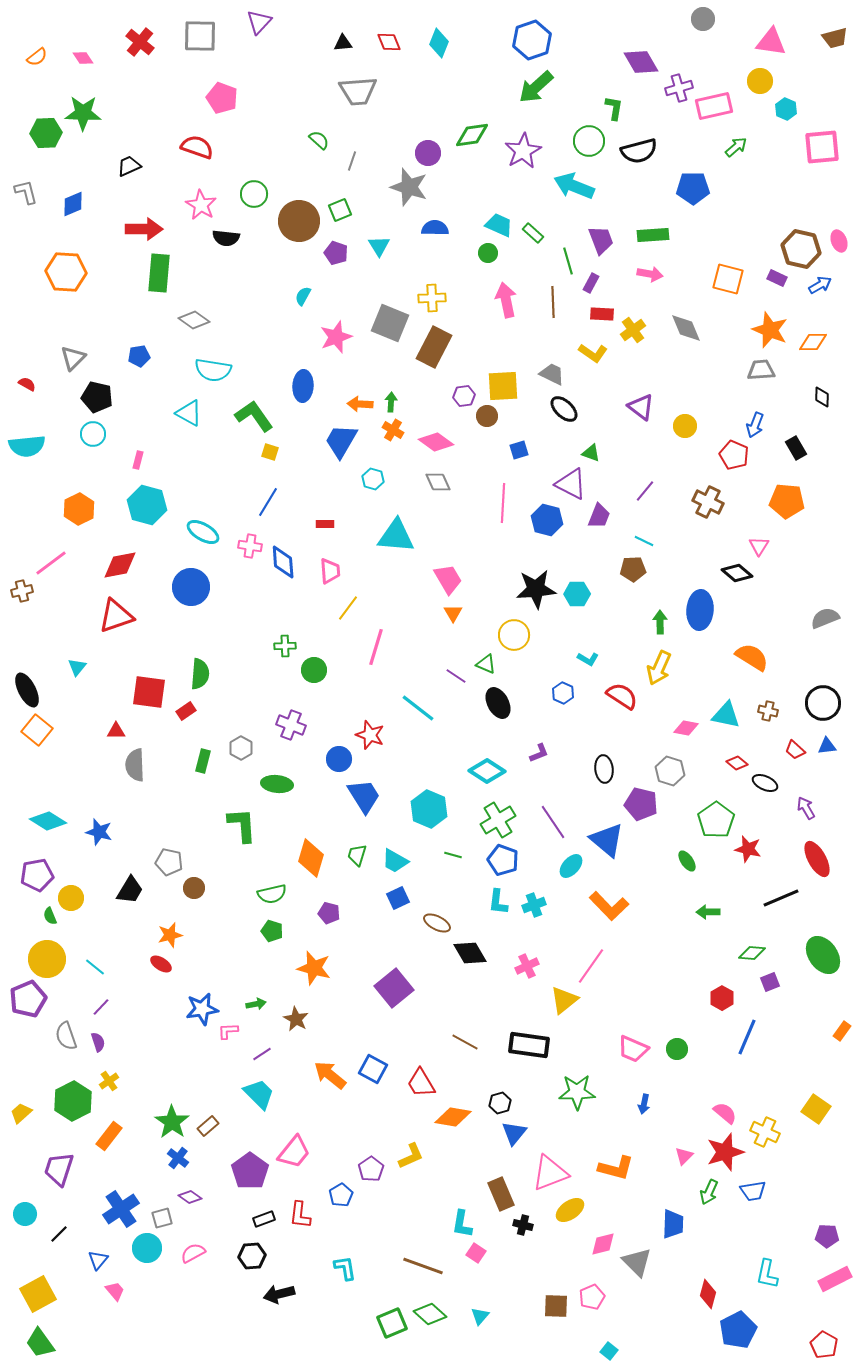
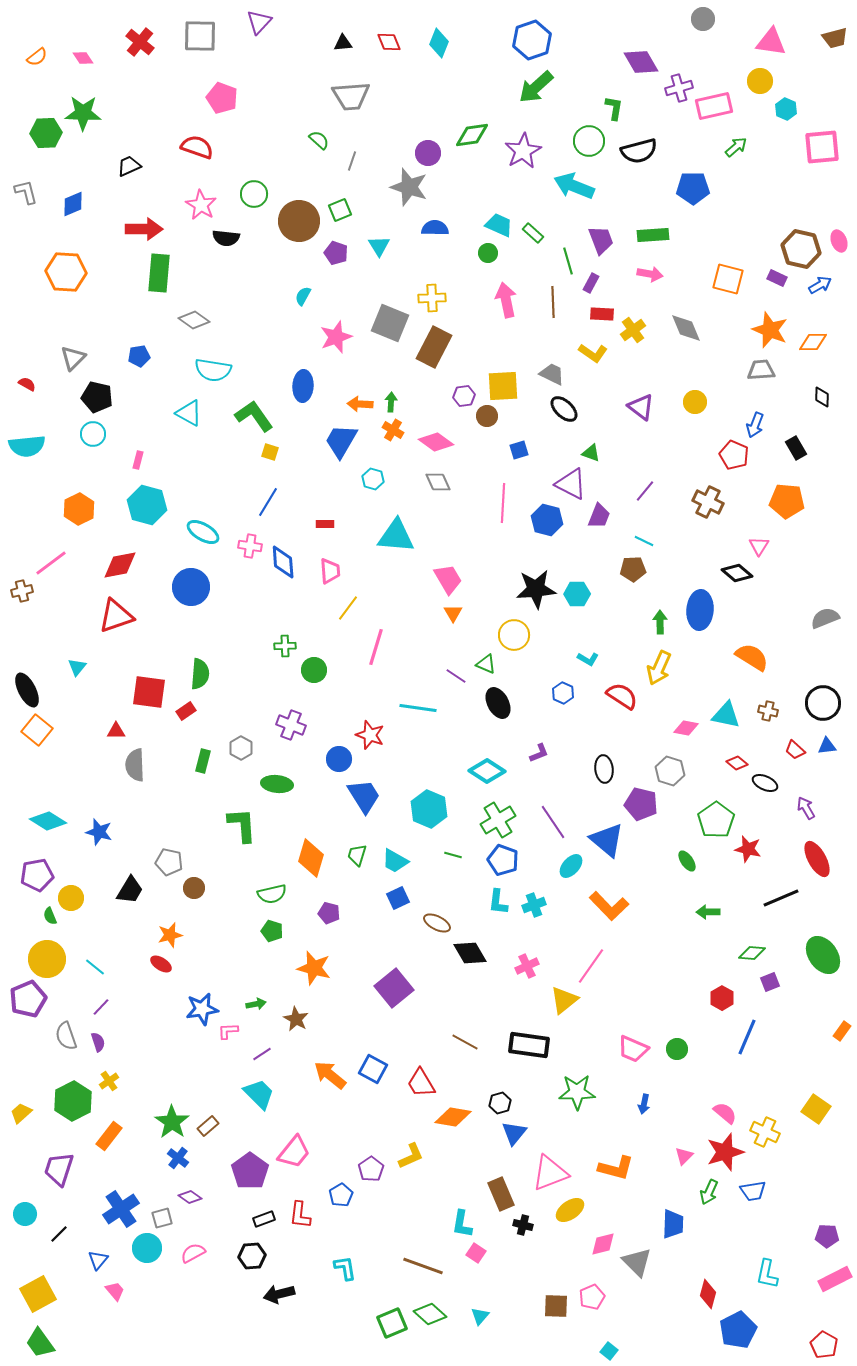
gray trapezoid at (358, 91): moved 7 px left, 5 px down
yellow circle at (685, 426): moved 10 px right, 24 px up
cyan line at (418, 708): rotated 30 degrees counterclockwise
